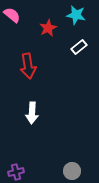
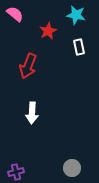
pink semicircle: moved 3 px right, 1 px up
red star: moved 3 px down
white rectangle: rotated 63 degrees counterclockwise
red arrow: rotated 30 degrees clockwise
gray circle: moved 3 px up
